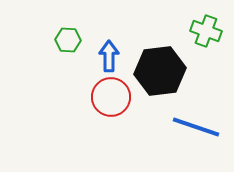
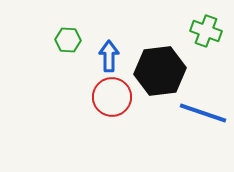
red circle: moved 1 px right
blue line: moved 7 px right, 14 px up
